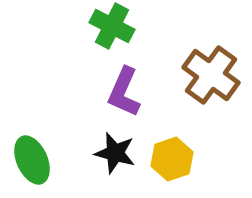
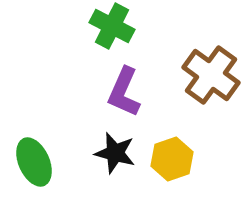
green ellipse: moved 2 px right, 2 px down
